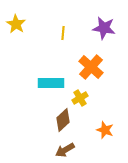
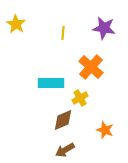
brown diamond: rotated 20 degrees clockwise
